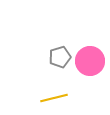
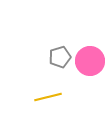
yellow line: moved 6 px left, 1 px up
